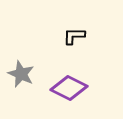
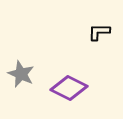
black L-shape: moved 25 px right, 4 px up
